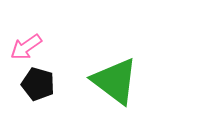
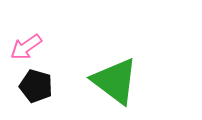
black pentagon: moved 2 px left, 2 px down
